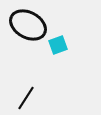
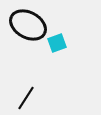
cyan square: moved 1 px left, 2 px up
